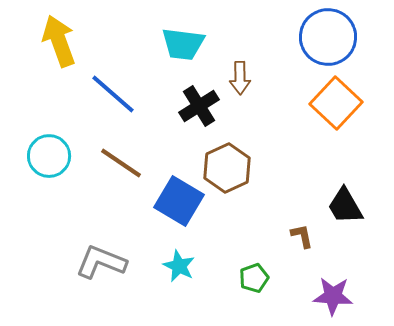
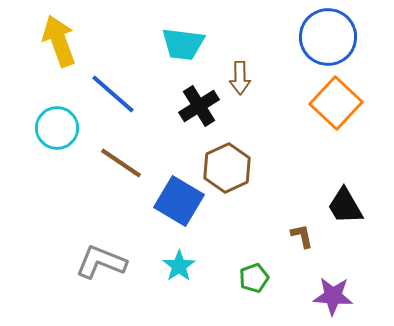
cyan circle: moved 8 px right, 28 px up
cyan star: rotated 12 degrees clockwise
